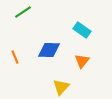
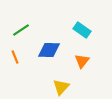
green line: moved 2 px left, 18 px down
